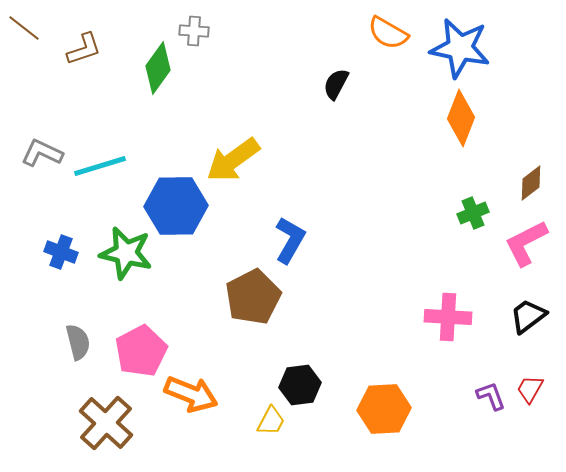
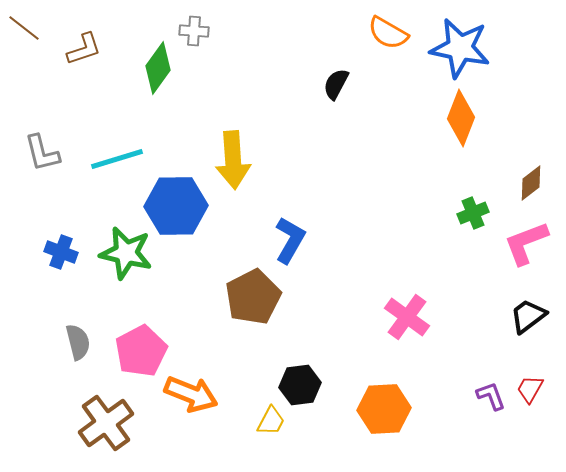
gray L-shape: rotated 129 degrees counterclockwise
yellow arrow: rotated 58 degrees counterclockwise
cyan line: moved 17 px right, 7 px up
pink L-shape: rotated 6 degrees clockwise
pink cross: moved 41 px left; rotated 33 degrees clockwise
brown cross: rotated 12 degrees clockwise
